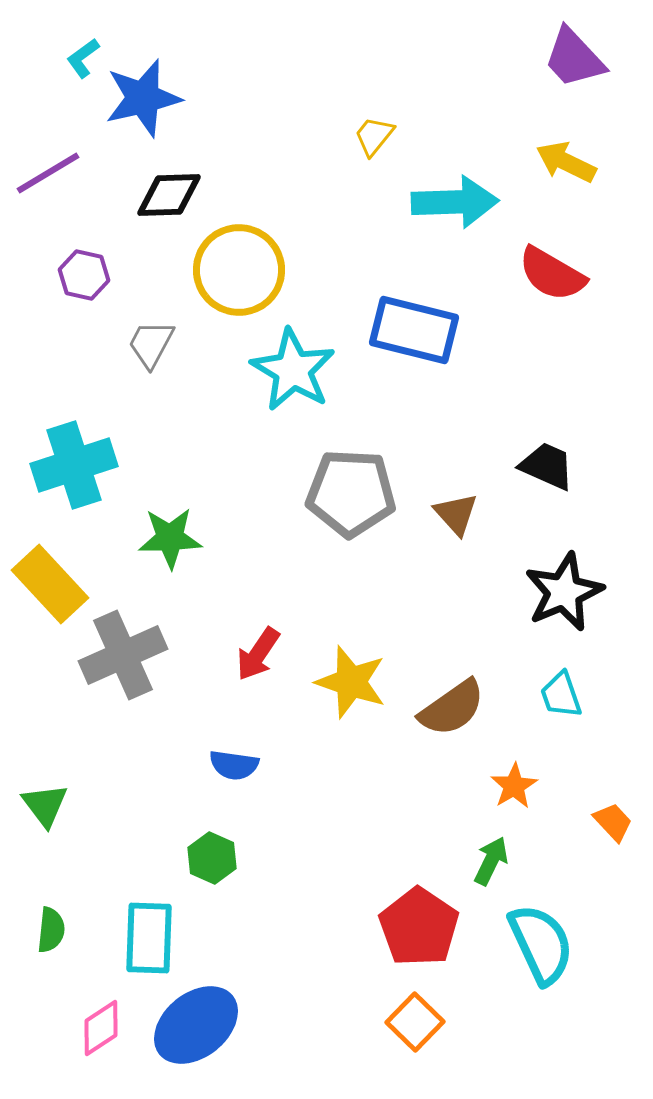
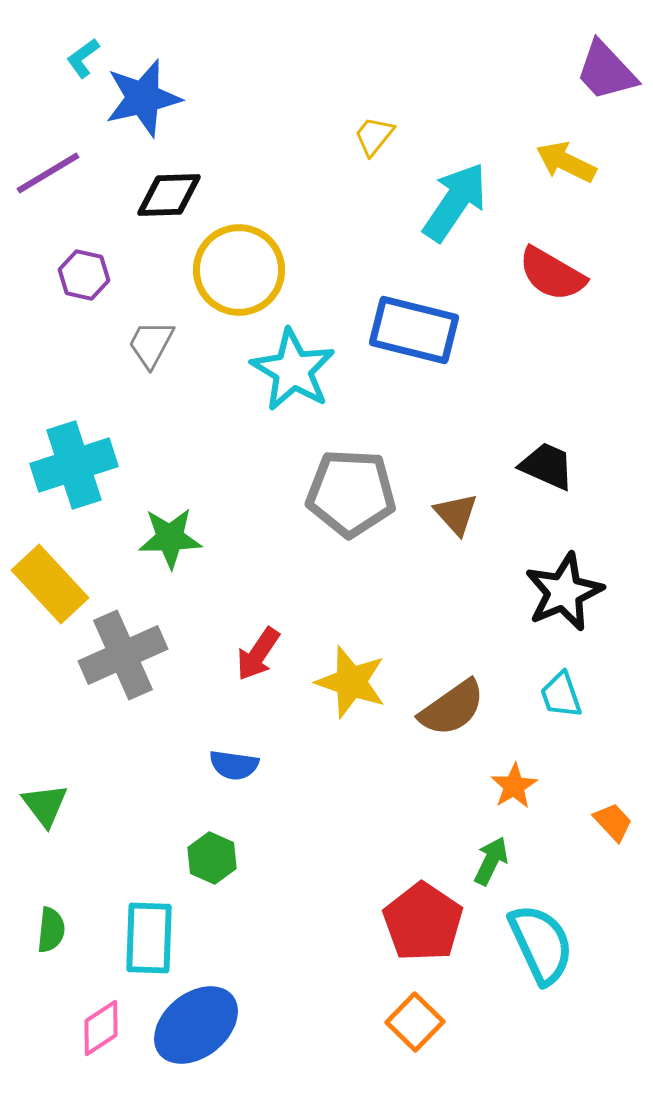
purple trapezoid: moved 32 px right, 13 px down
cyan arrow: rotated 54 degrees counterclockwise
red pentagon: moved 4 px right, 5 px up
